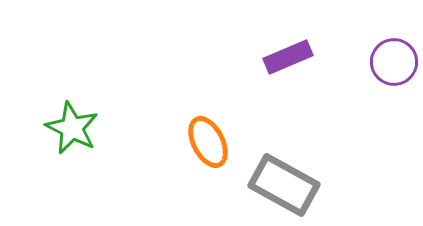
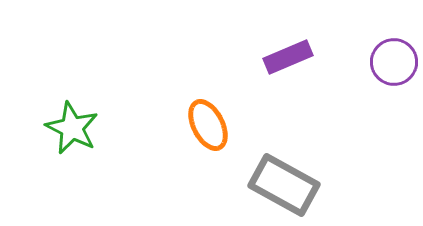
orange ellipse: moved 17 px up
